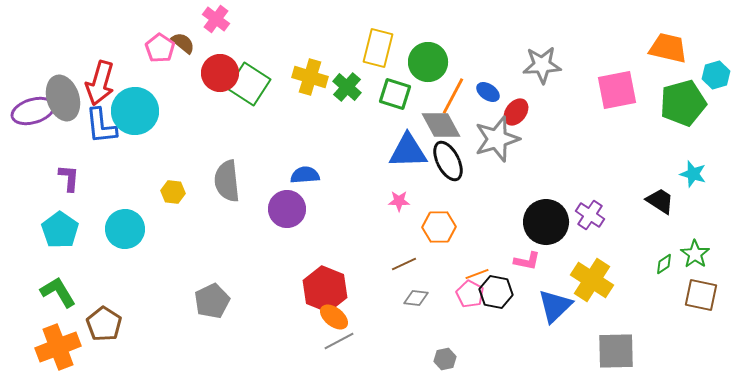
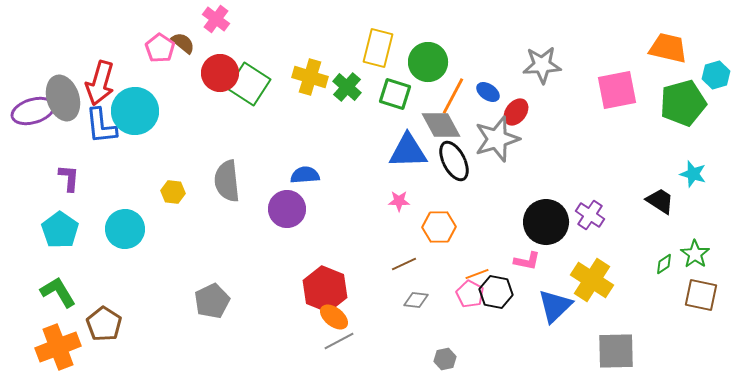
black ellipse at (448, 161): moved 6 px right
gray diamond at (416, 298): moved 2 px down
